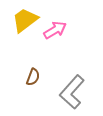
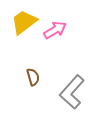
yellow trapezoid: moved 1 px left, 2 px down
brown semicircle: rotated 36 degrees counterclockwise
